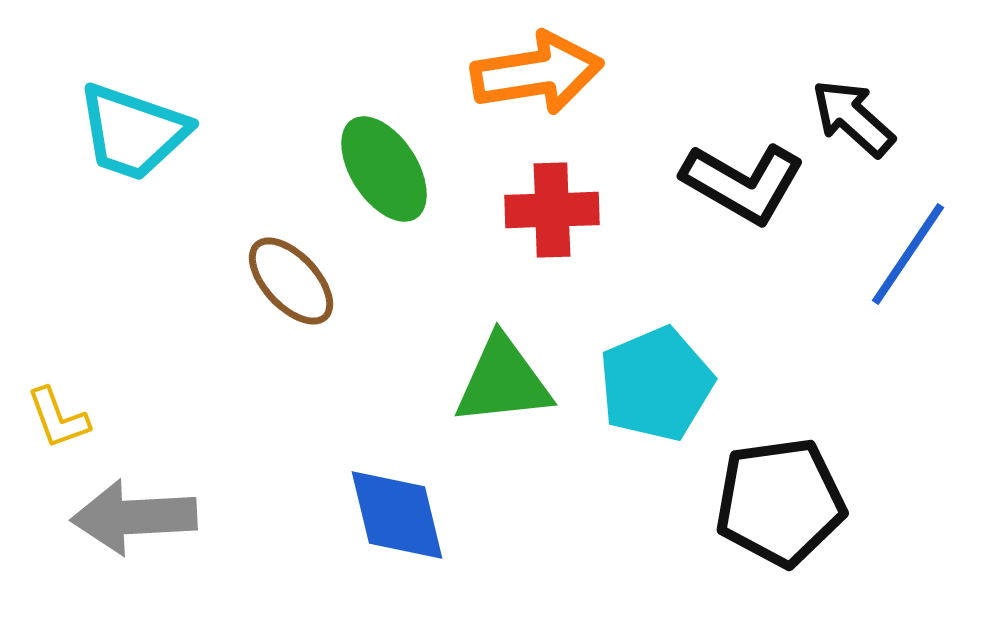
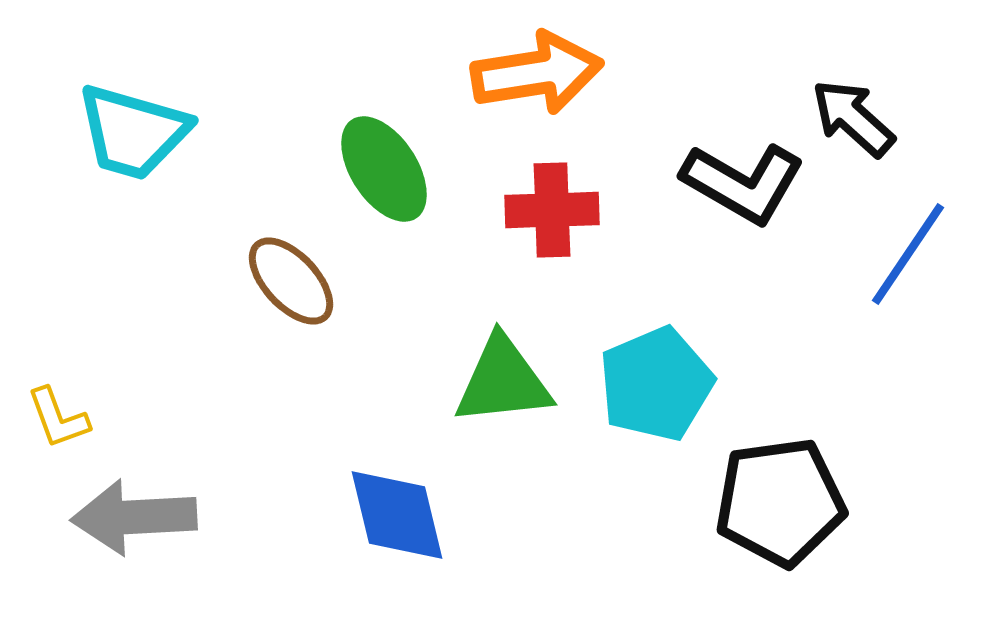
cyan trapezoid: rotated 3 degrees counterclockwise
